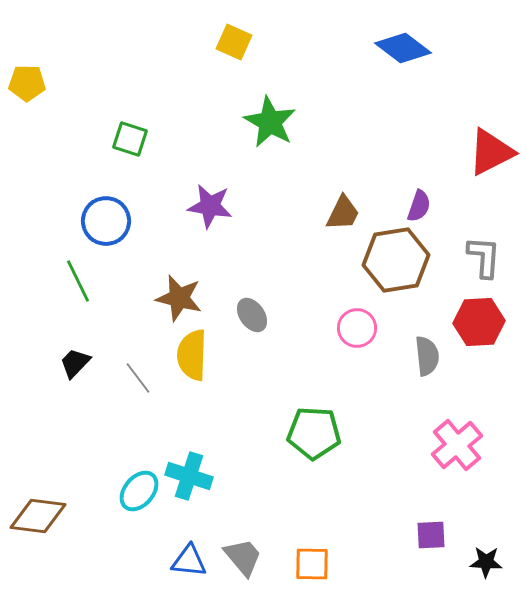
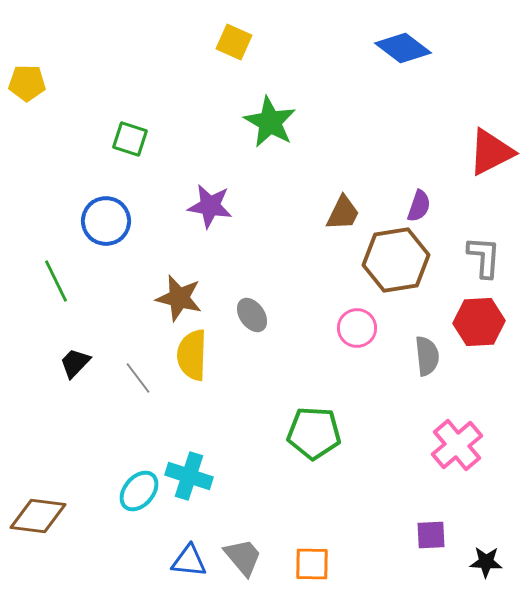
green line: moved 22 px left
